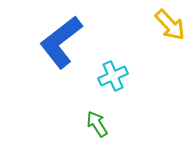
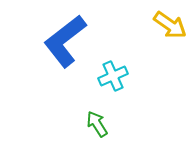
yellow arrow: rotated 12 degrees counterclockwise
blue L-shape: moved 4 px right, 1 px up
